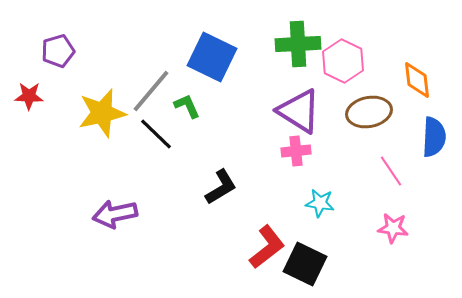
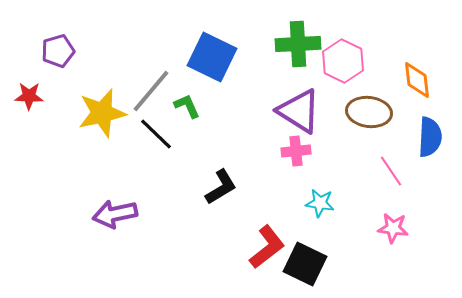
brown ellipse: rotated 18 degrees clockwise
blue semicircle: moved 4 px left
